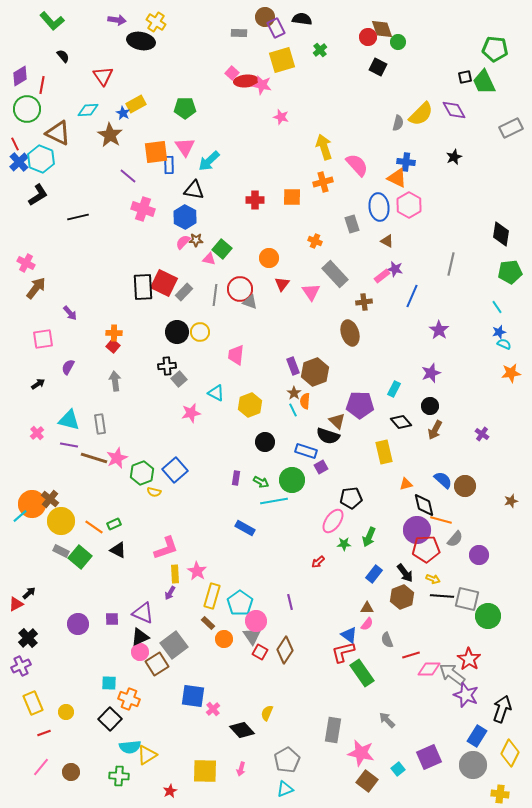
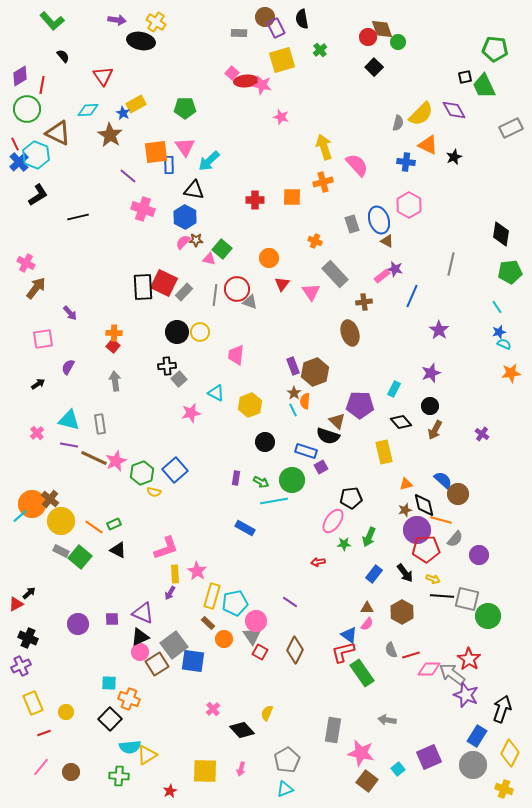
black semicircle at (302, 19): rotated 108 degrees counterclockwise
black square at (378, 67): moved 4 px left; rotated 18 degrees clockwise
green trapezoid at (484, 82): moved 4 px down
cyan hexagon at (41, 159): moved 5 px left, 4 px up
orange triangle at (397, 178): moved 31 px right, 33 px up
blue ellipse at (379, 207): moved 13 px down; rotated 12 degrees counterclockwise
red circle at (240, 289): moved 3 px left
brown line at (94, 458): rotated 8 degrees clockwise
pink star at (117, 458): moved 1 px left, 3 px down
brown circle at (465, 486): moved 7 px left, 8 px down
brown star at (511, 501): moved 106 px left, 9 px down
red arrow at (318, 562): rotated 32 degrees clockwise
brown hexagon at (402, 597): moved 15 px down; rotated 10 degrees counterclockwise
purple line at (290, 602): rotated 42 degrees counterclockwise
cyan pentagon at (240, 603): moved 5 px left; rotated 25 degrees clockwise
black cross at (28, 638): rotated 24 degrees counterclockwise
gray semicircle at (387, 640): moved 4 px right, 10 px down
brown diamond at (285, 650): moved 10 px right; rotated 8 degrees counterclockwise
blue square at (193, 696): moved 35 px up
gray arrow at (387, 720): rotated 36 degrees counterclockwise
yellow cross at (500, 794): moved 4 px right, 5 px up; rotated 12 degrees clockwise
